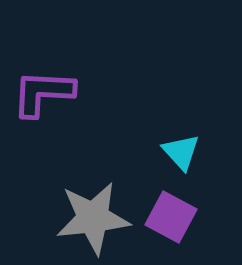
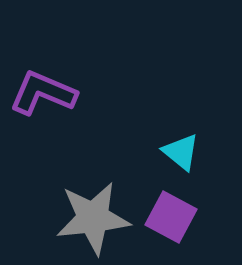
purple L-shape: rotated 20 degrees clockwise
cyan triangle: rotated 9 degrees counterclockwise
